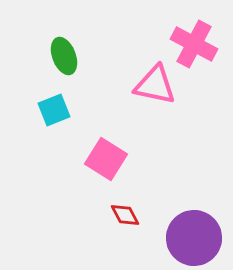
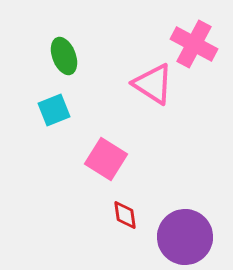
pink triangle: moved 2 px left, 1 px up; rotated 21 degrees clockwise
red diamond: rotated 20 degrees clockwise
purple circle: moved 9 px left, 1 px up
